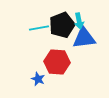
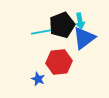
cyan arrow: moved 1 px right
cyan line: moved 2 px right, 4 px down
blue triangle: rotated 30 degrees counterclockwise
red hexagon: moved 2 px right; rotated 10 degrees counterclockwise
